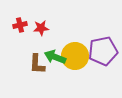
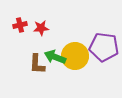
purple pentagon: moved 1 px right, 4 px up; rotated 20 degrees clockwise
